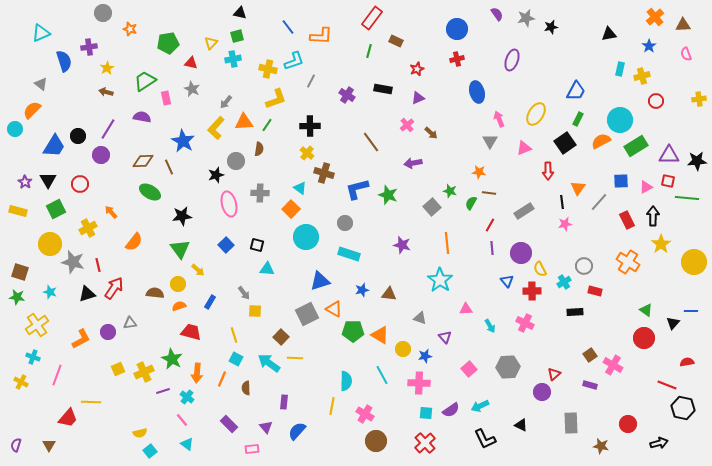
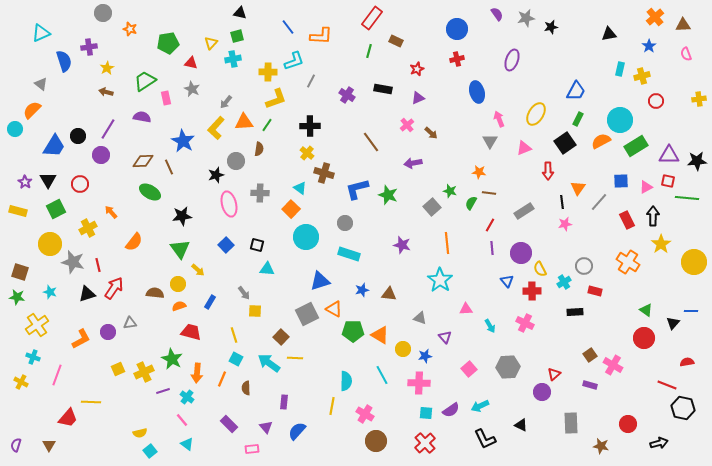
yellow cross at (268, 69): moved 3 px down; rotated 12 degrees counterclockwise
